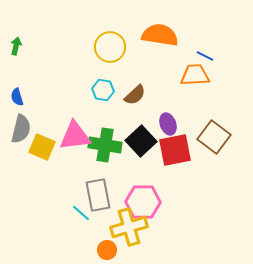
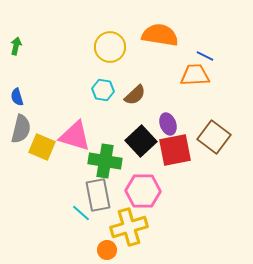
pink triangle: rotated 24 degrees clockwise
green cross: moved 16 px down
pink hexagon: moved 11 px up
